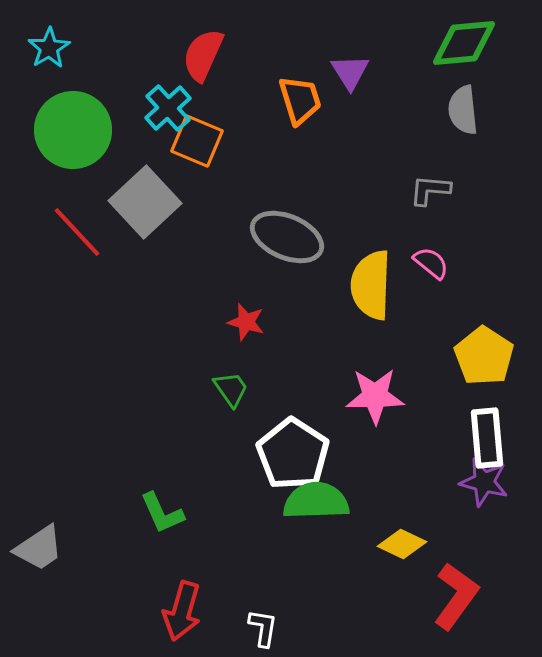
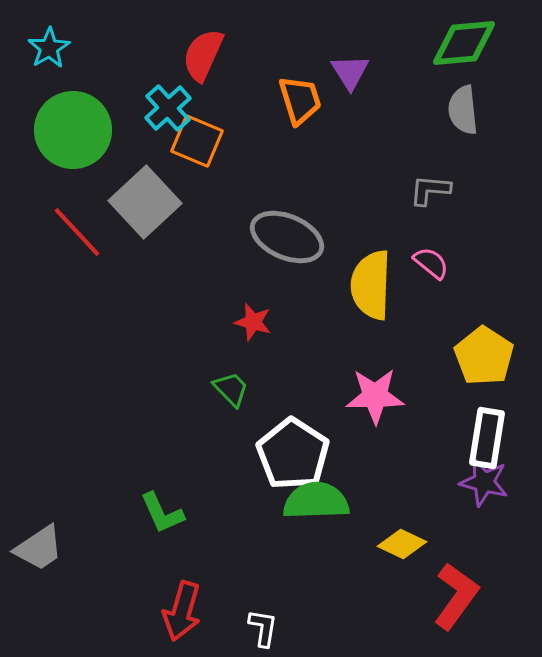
red star: moved 7 px right
green trapezoid: rotated 9 degrees counterclockwise
white rectangle: rotated 14 degrees clockwise
